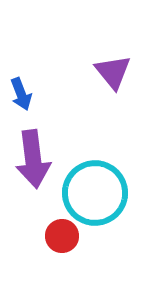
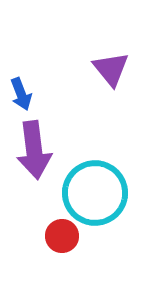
purple triangle: moved 2 px left, 3 px up
purple arrow: moved 1 px right, 9 px up
